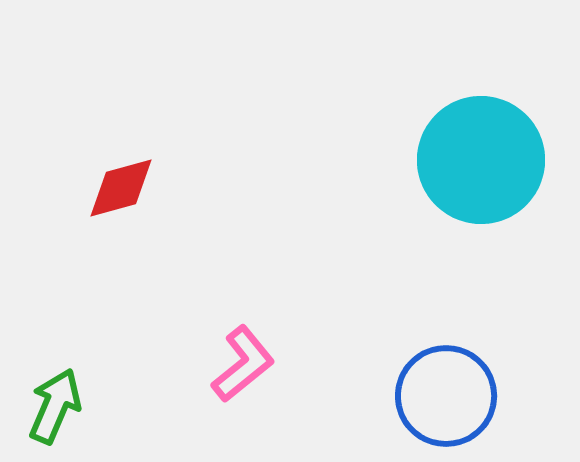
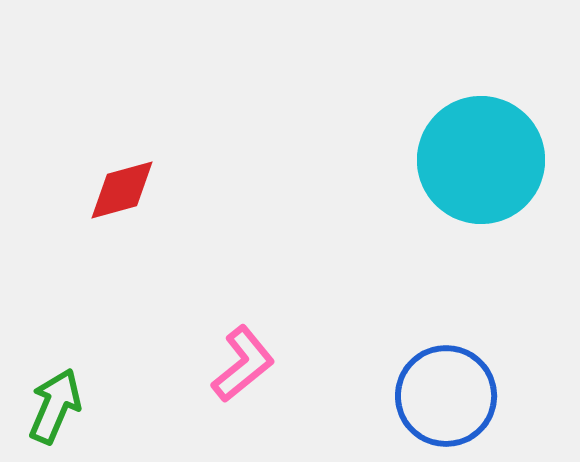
red diamond: moved 1 px right, 2 px down
